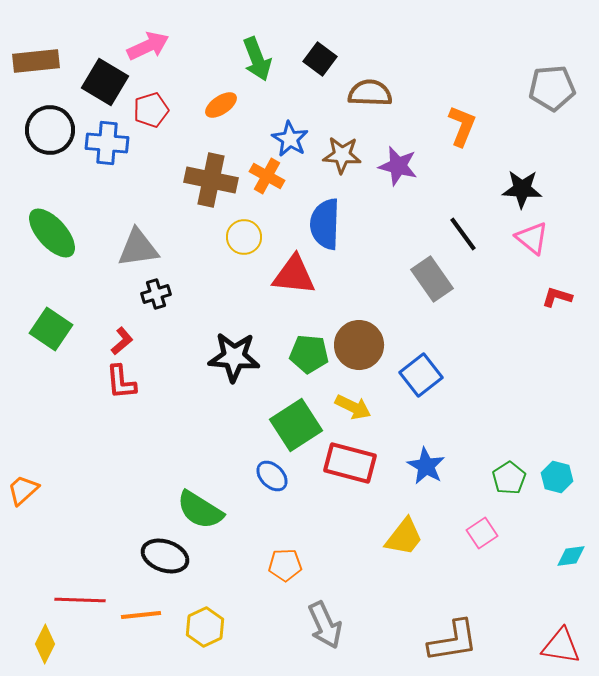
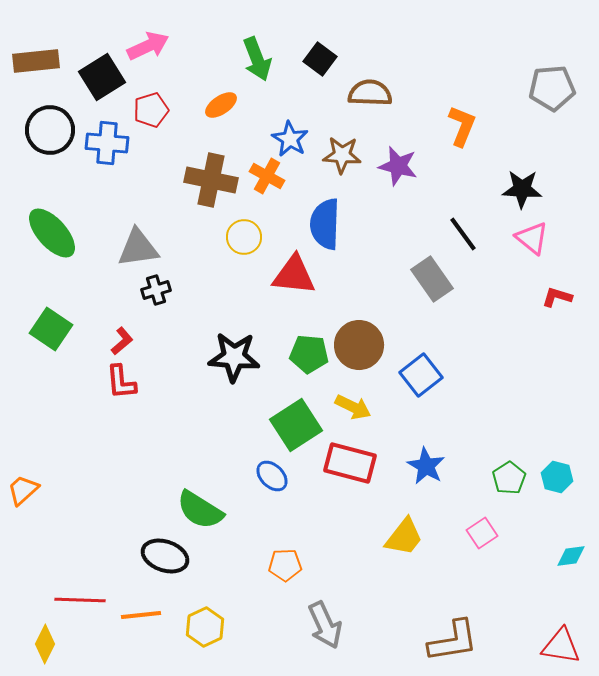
black square at (105, 82): moved 3 px left, 5 px up; rotated 27 degrees clockwise
black cross at (156, 294): moved 4 px up
